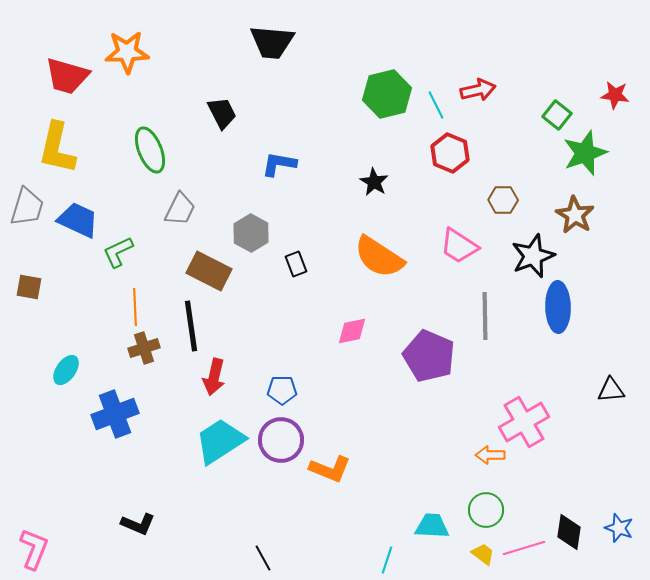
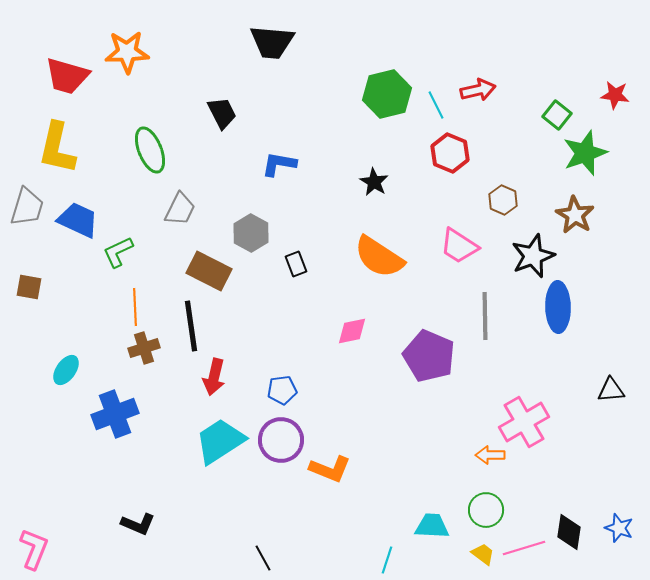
brown hexagon at (503, 200): rotated 24 degrees clockwise
blue pentagon at (282, 390): rotated 8 degrees counterclockwise
